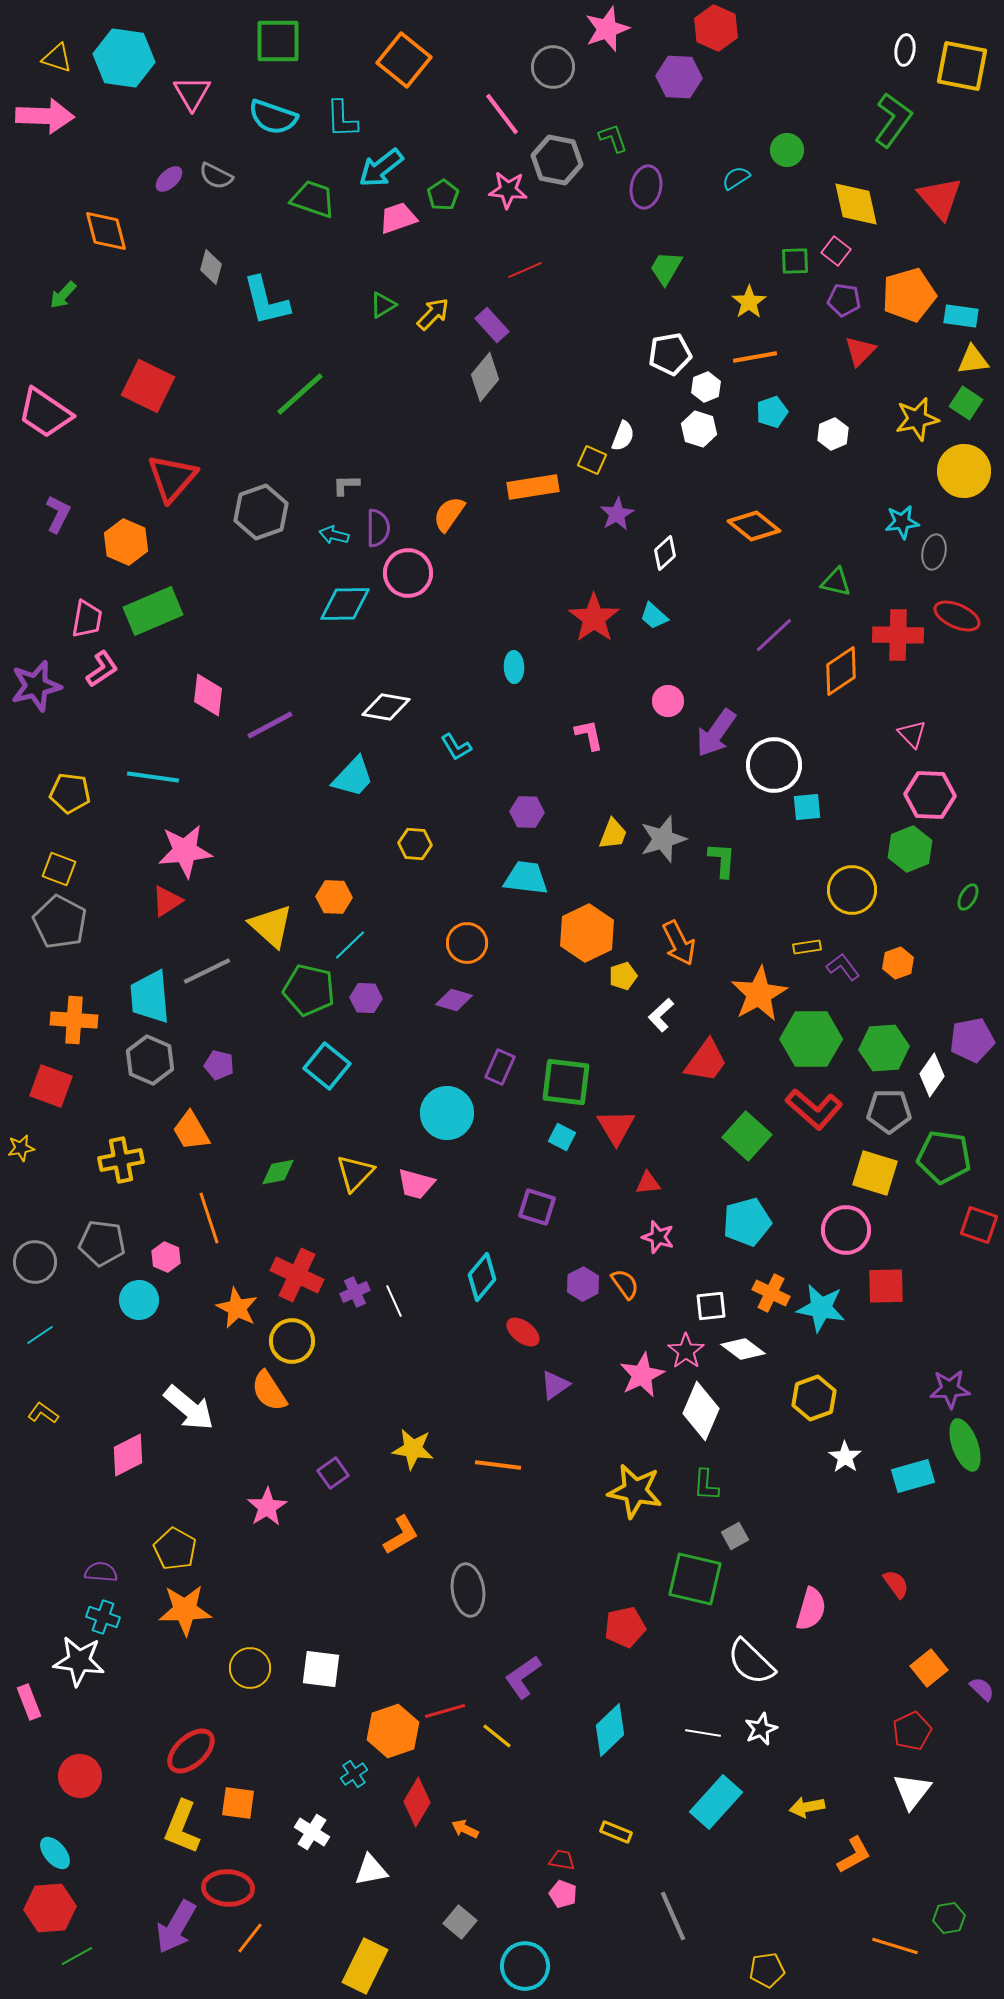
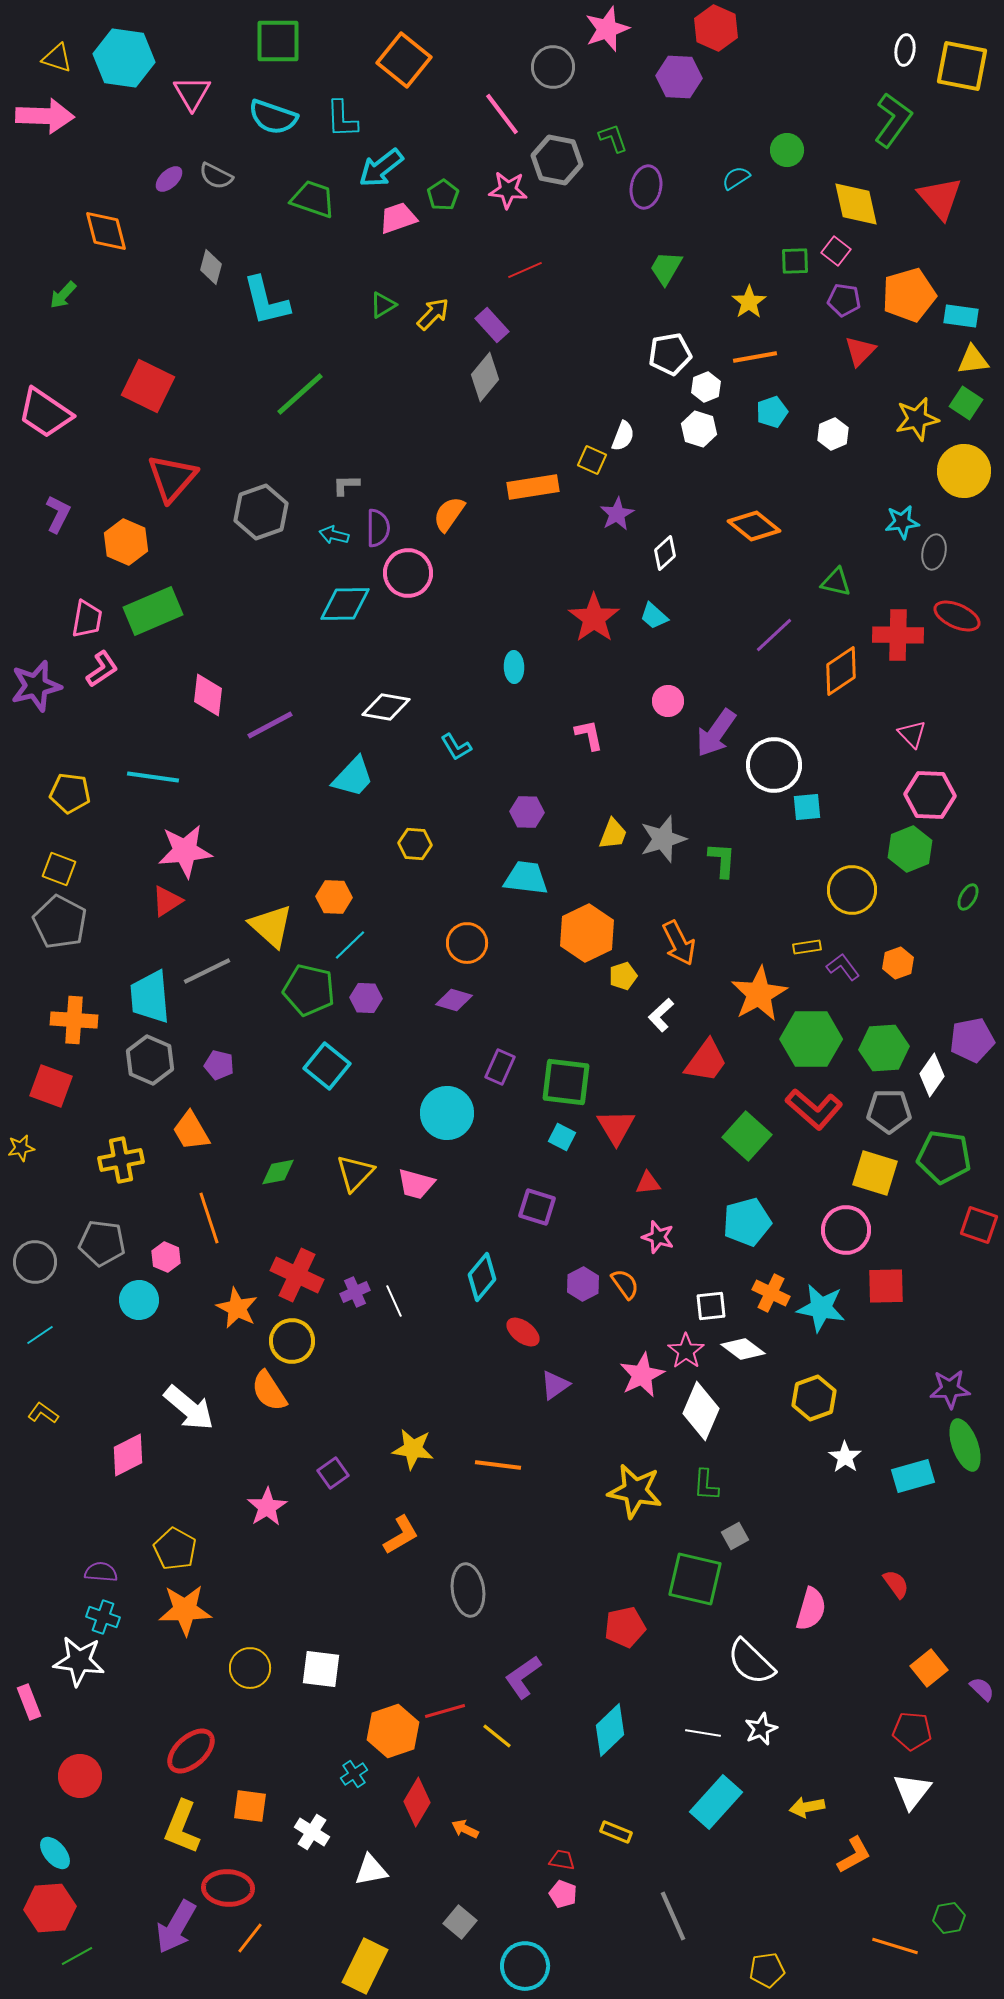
red pentagon at (912, 1731): rotated 30 degrees clockwise
orange square at (238, 1803): moved 12 px right, 3 px down
